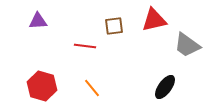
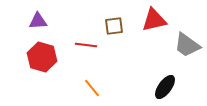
red line: moved 1 px right, 1 px up
red hexagon: moved 29 px up
